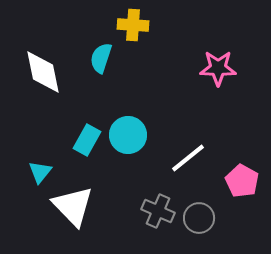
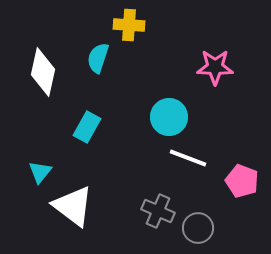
yellow cross: moved 4 px left
cyan semicircle: moved 3 px left
pink star: moved 3 px left, 1 px up
white diamond: rotated 24 degrees clockwise
cyan circle: moved 41 px right, 18 px up
cyan rectangle: moved 13 px up
white line: rotated 60 degrees clockwise
pink pentagon: rotated 8 degrees counterclockwise
white triangle: rotated 9 degrees counterclockwise
gray circle: moved 1 px left, 10 px down
